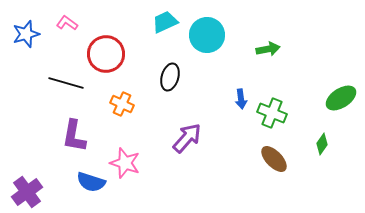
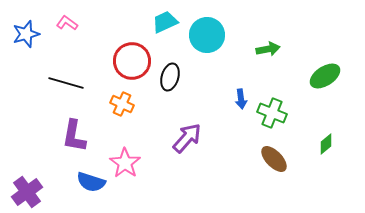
red circle: moved 26 px right, 7 px down
green ellipse: moved 16 px left, 22 px up
green diamond: moved 4 px right; rotated 15 degrees clockwise
pink star: rotated 16 degrees clockwise
